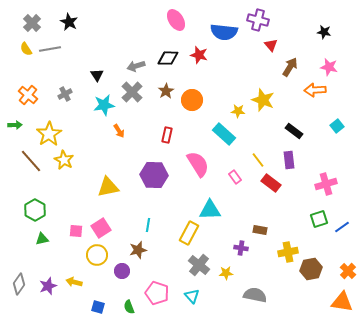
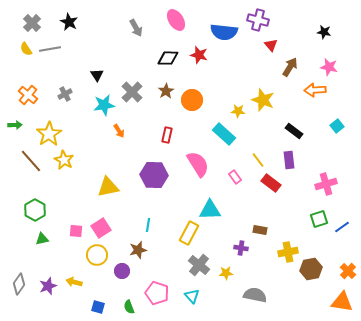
gray arrow at (136, 66): moved 38 px up; rotated 102 degrees counterclockwise
